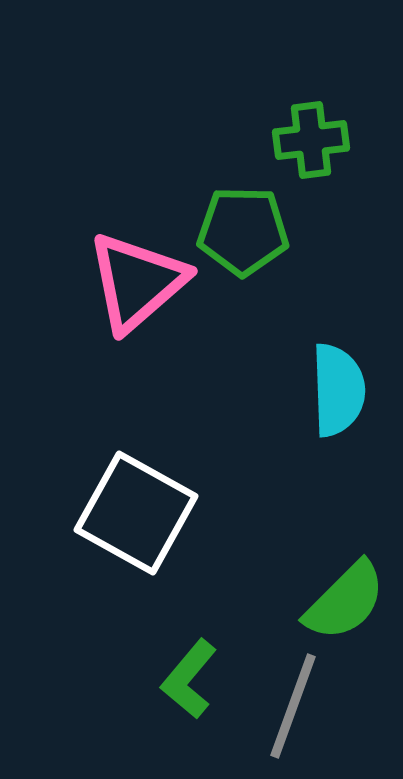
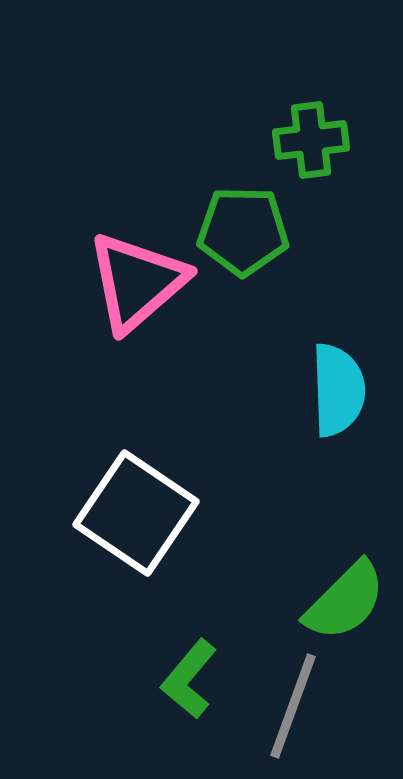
white square: rotated 5 degrees clockwise
